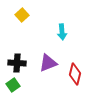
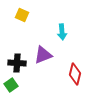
yellow square: rotated 24 degrees counterclockwise
purple triangle: moved 5 px left, 8 px up
green square: moved 2 px left
